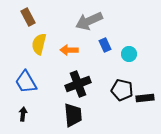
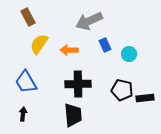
yellow semicircle: rotated 20 degrees clockwise
black cross: rotated 20 degrees clockwise
